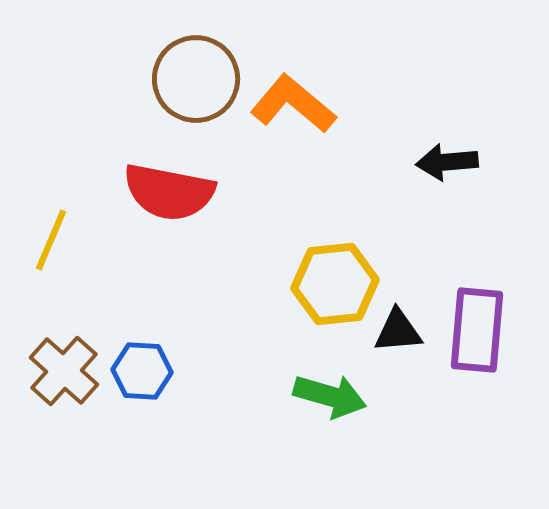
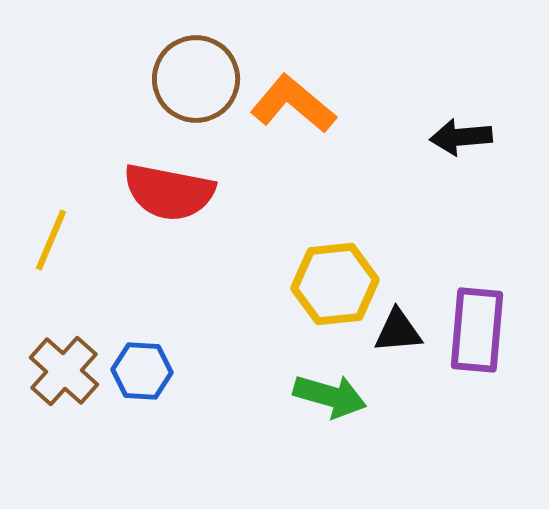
black arrow: moved 14 px right, 25 px up
